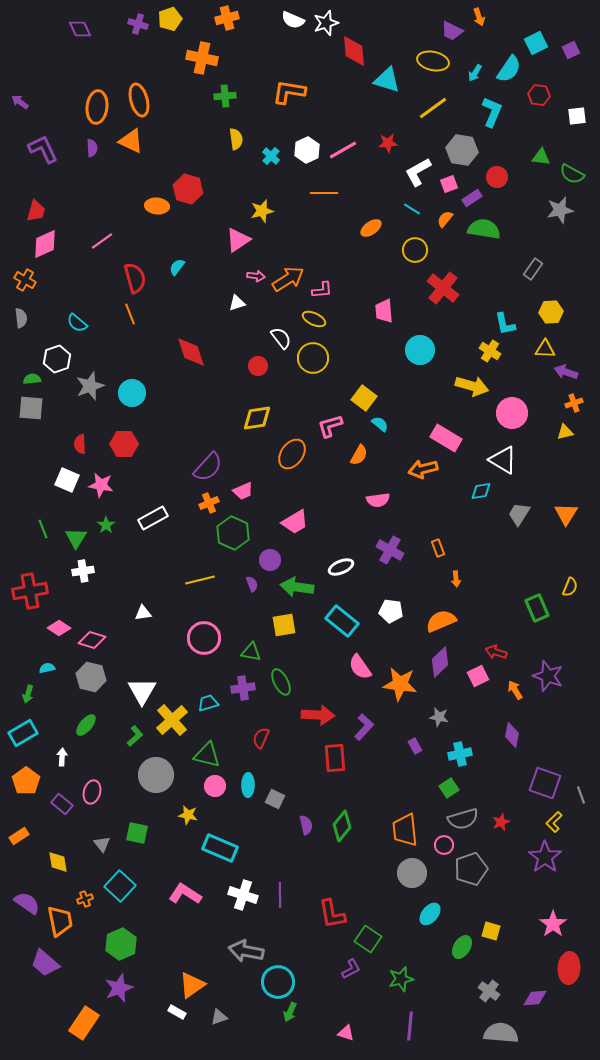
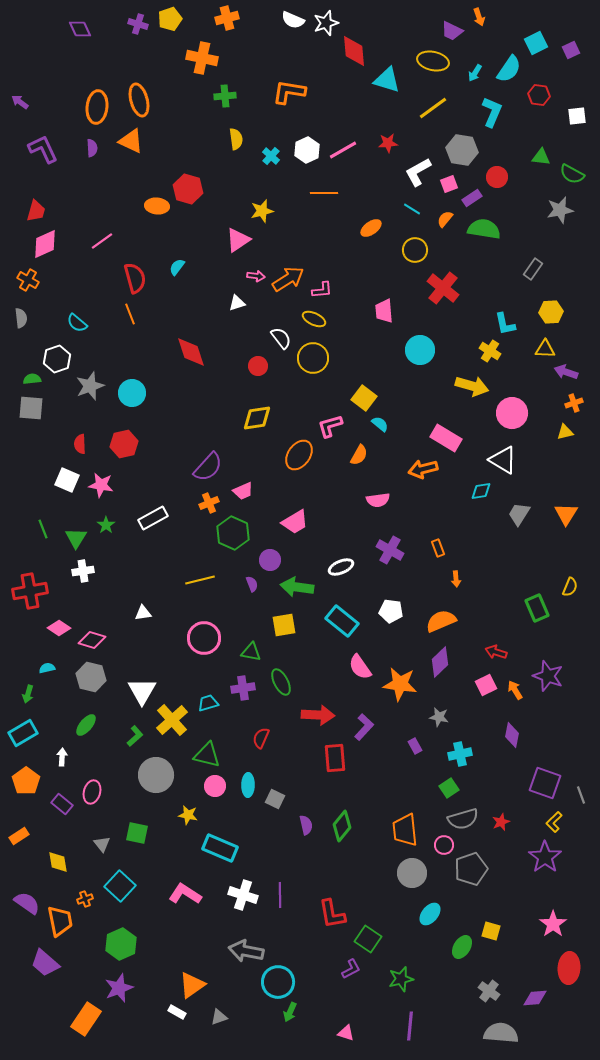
orange cross at (25, 280): moved 3 px right
red hexagon at (124, 444): rotated 12 degrees counterclockwise
orange ellipse at (292, 454): moved 7 px right, 1 px down
pink square at (478, 676): moved 8 px right, 9 px down
orange rectangle at (84, 1023): moved 2 px right, 4 px up
